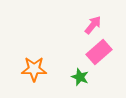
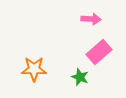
pink arrow: moved 2 px left, 6 px up; rotated 54 degrees clockwise
